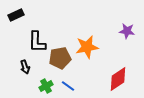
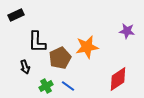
brown pentagon: rotated 15 degrees counterclockwise
